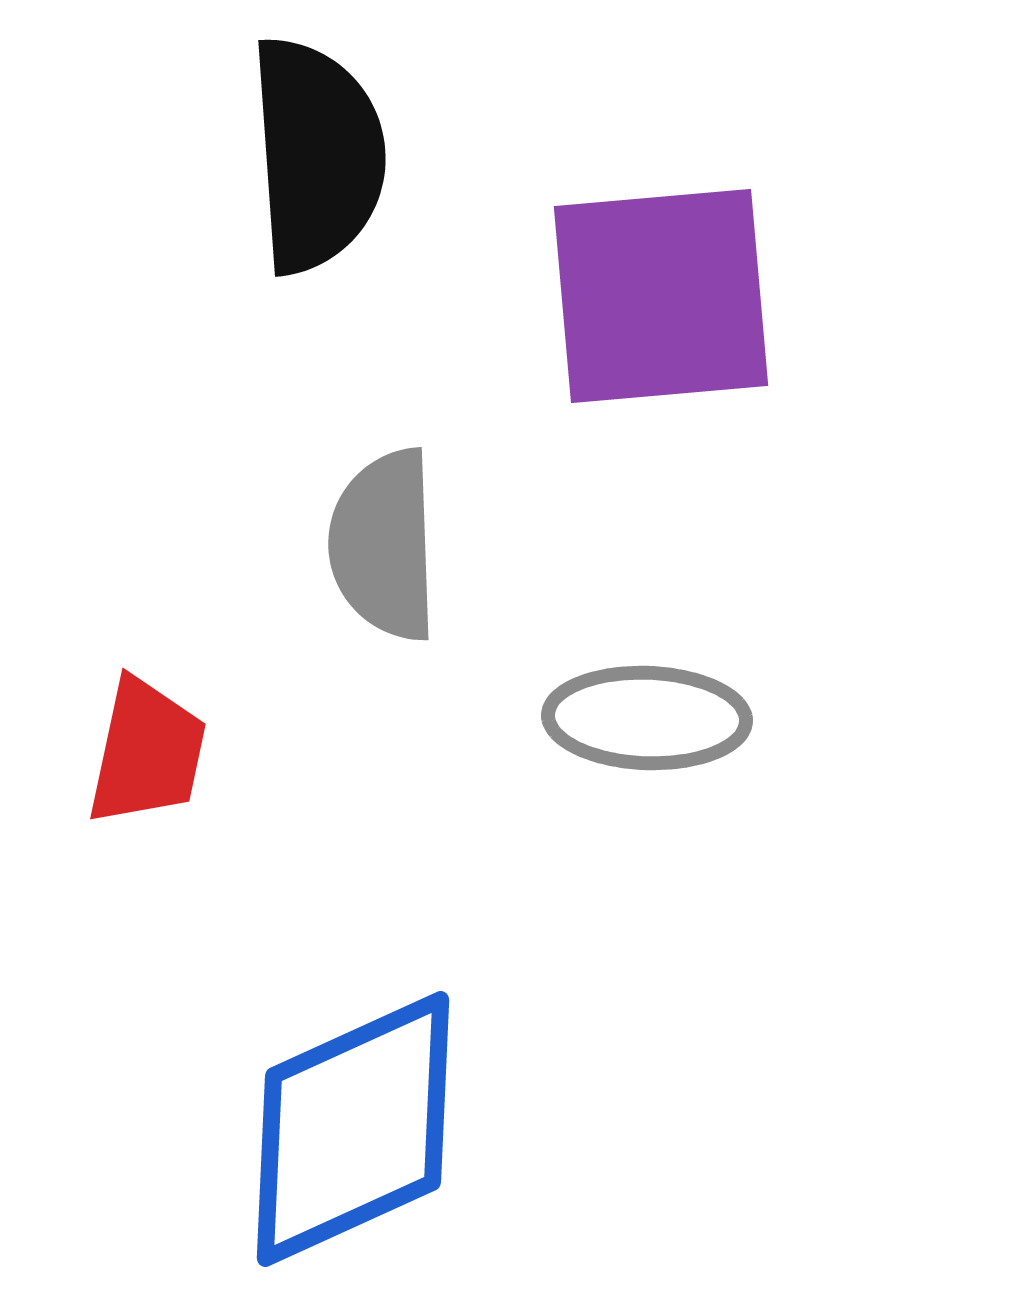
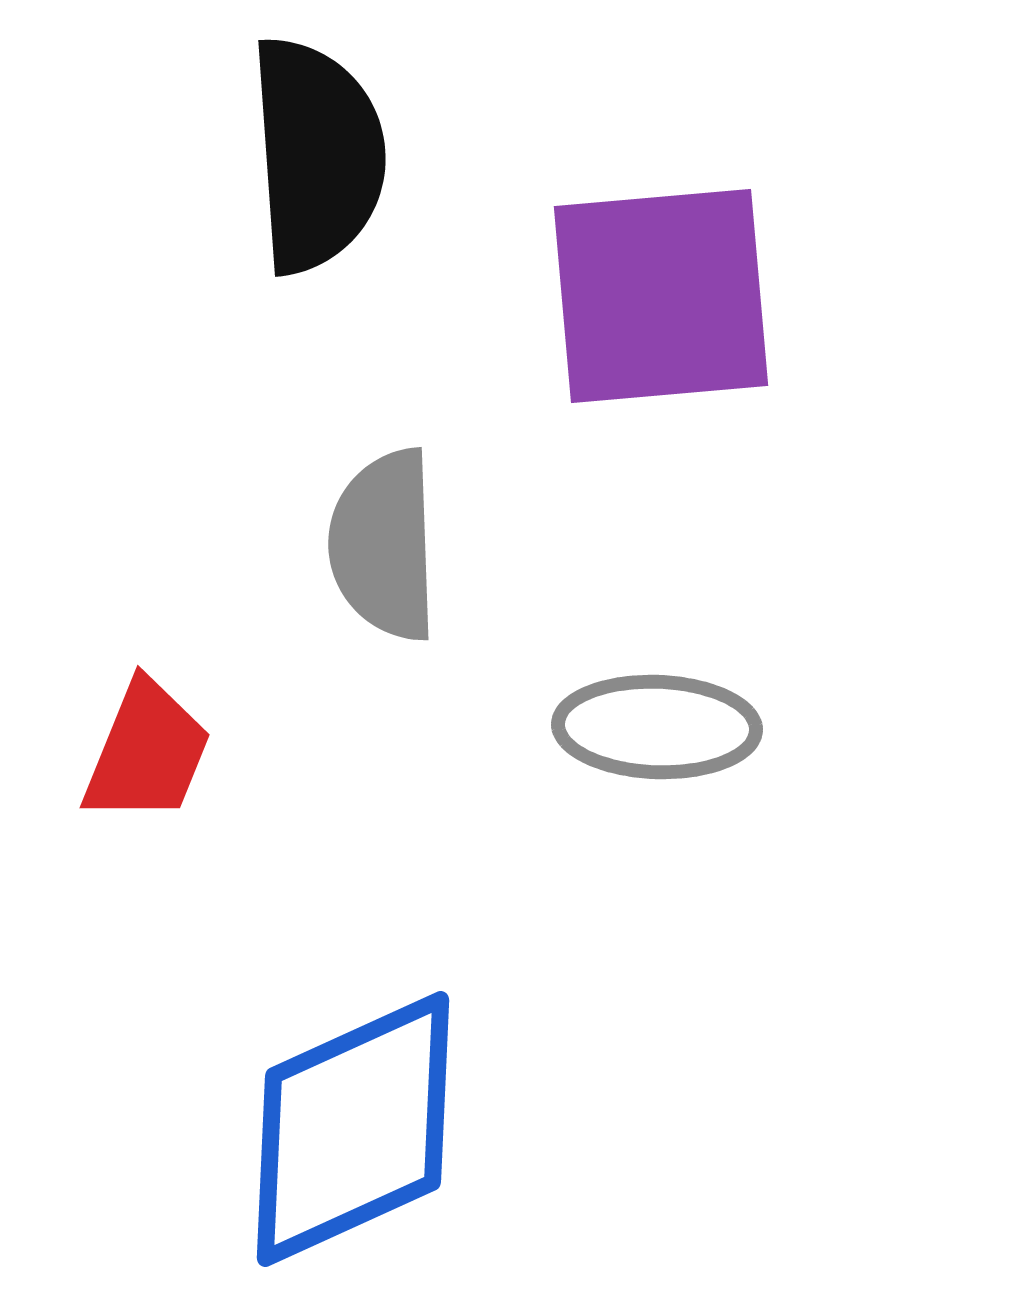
gray ellipse: moved 10 px right, 9 px down
red trapezoid: rotated 10 degrees clockwise
